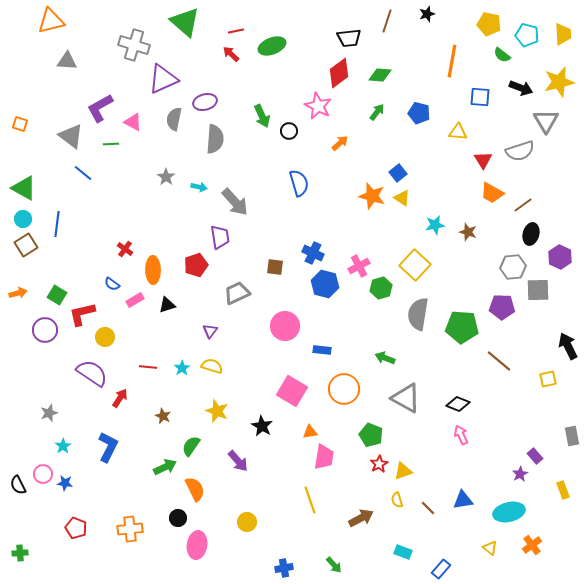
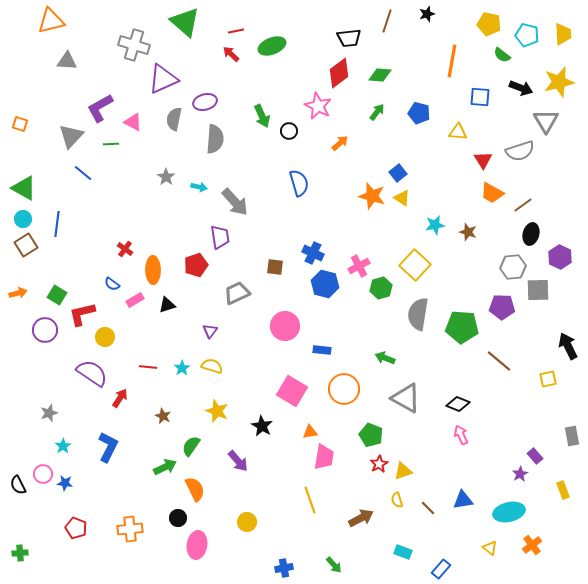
gray triangle at (71, 136): rotated 36 degrees clockwise
